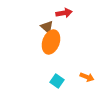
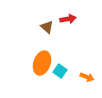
red arrow: moved 4 px right, 6 px down
orange ellipse: moved 9 px left, 21 px down
cyan square: moved 3 px right, 10 px up
